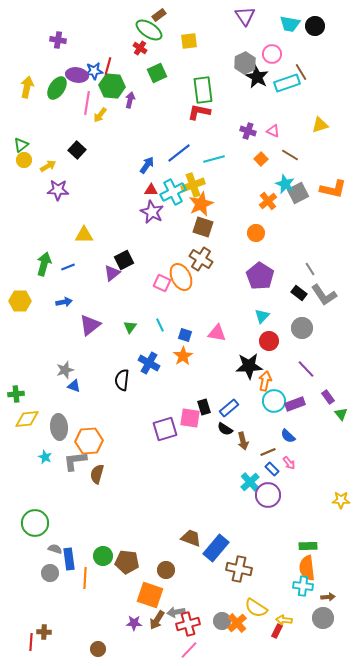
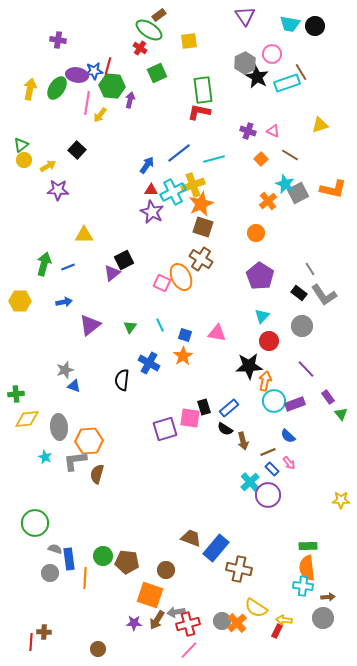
yellow arrow at (27, 87): moved 3 px right, 2 px down
gray circle at (302, 328): moved 2 px up
